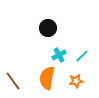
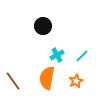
black circle: moved 5 px left, 2 px up
cyan cross: moved 2 px left
orange star: rotated 16 degrees counterclockwise
